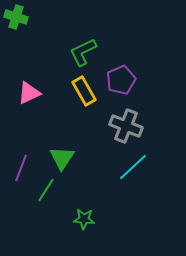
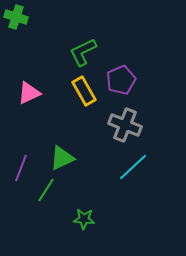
gray cross: moved 1 px left, 1 px up
green triangle: rotated 32 degrees clockwise
